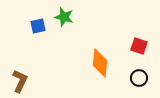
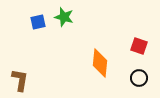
blue square: moved 4 px up
brown L-shape: moved 1 px up; rotated 15 degrees counterclockwise
